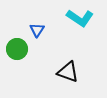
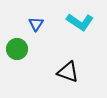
cyan L-shape: moved 4 px down
blue triangle: moved 1 px left, 6 px up
